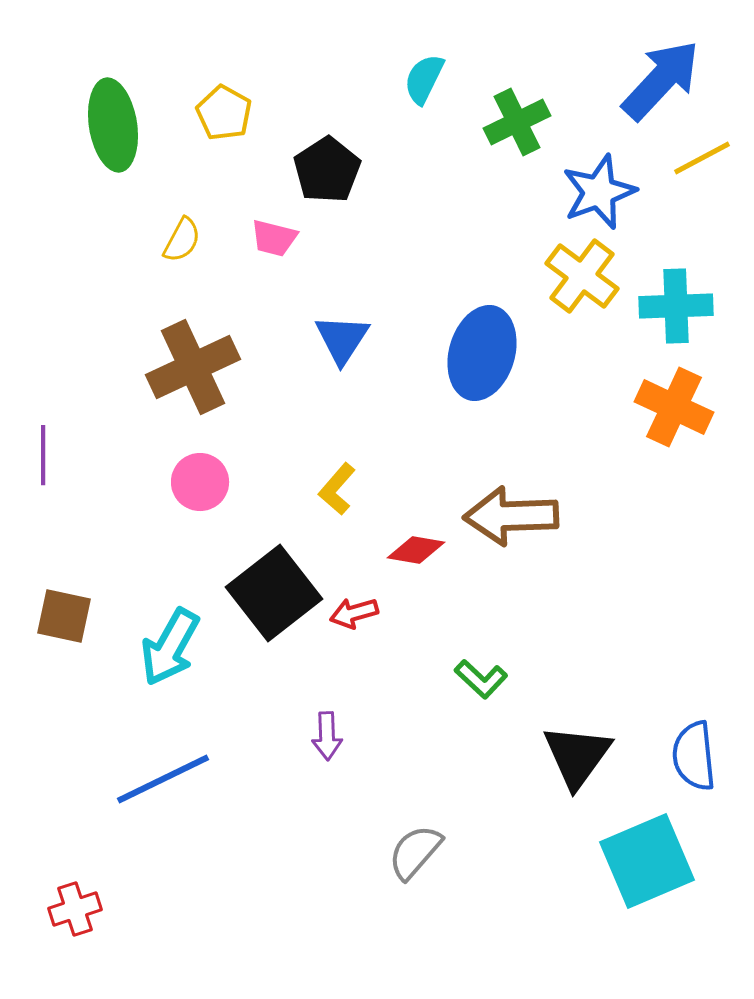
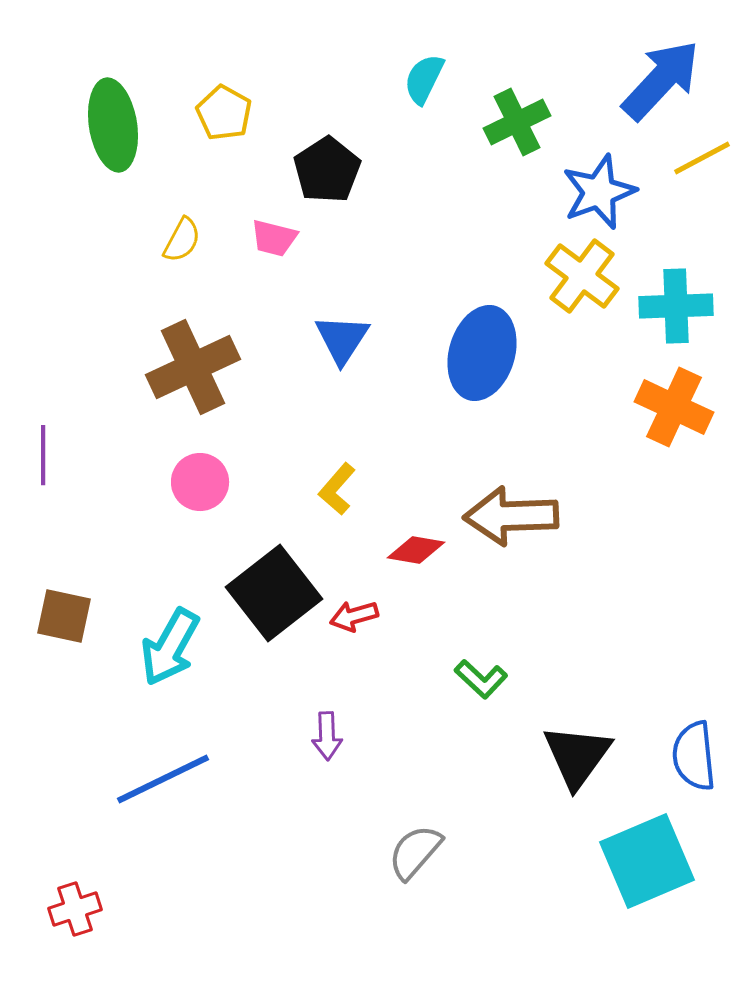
red arrow: moved 3 px down
